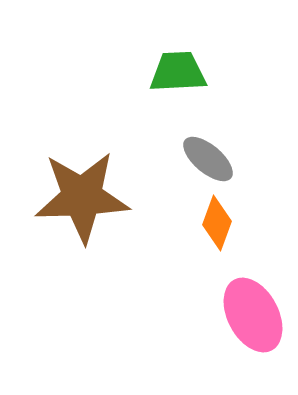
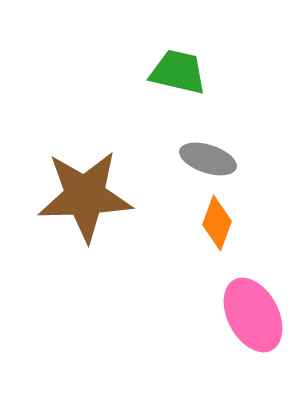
green trapezoid: rotated 16 degrees clockwise
gray ellipse: rotated 22 degrees counterclockwise
brown star: moved 3 px right, 1 px up
